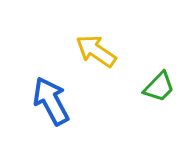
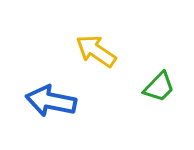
blue arrow: rotated 51 degrees counterclockwise
